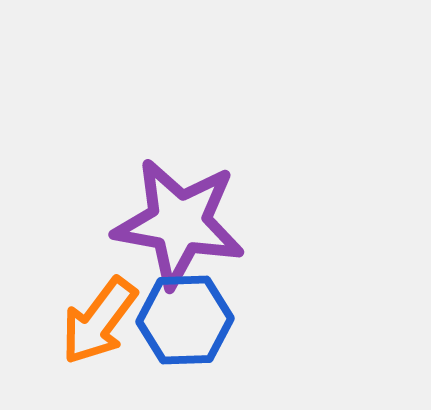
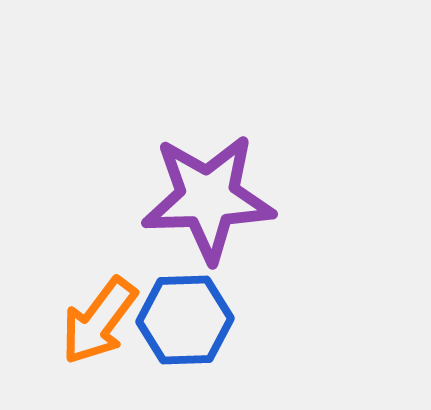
purple star: moved 29 px right, 25 px up; rotated 12 degrees counterclockwise
